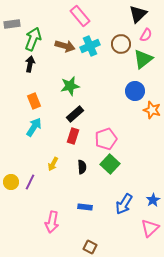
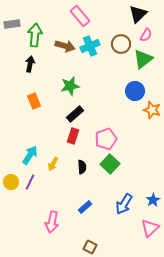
green arrow: moved 2 px right, 4 px up; rotated 15 degrees counterclockwise
cyan arrow: moved 4 px left, 28 px down
blue rectangle: rotated 48 degrees counterclockwise
